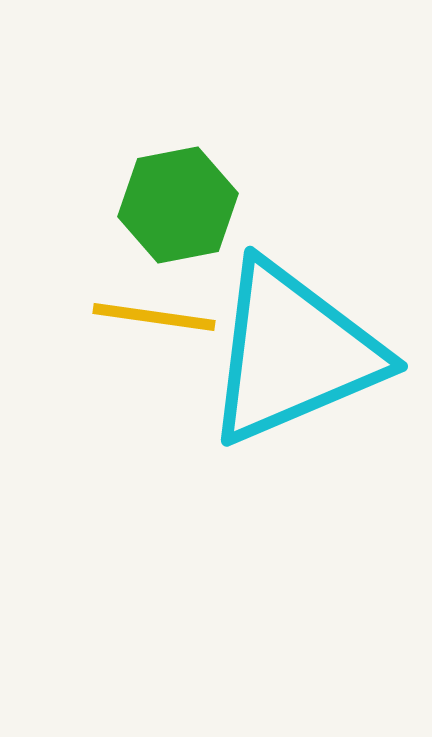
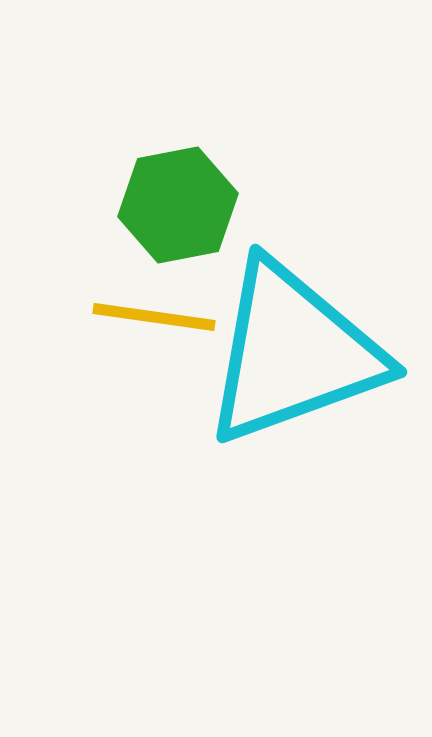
cyan triangle: rotated 3 degrees clockwise
